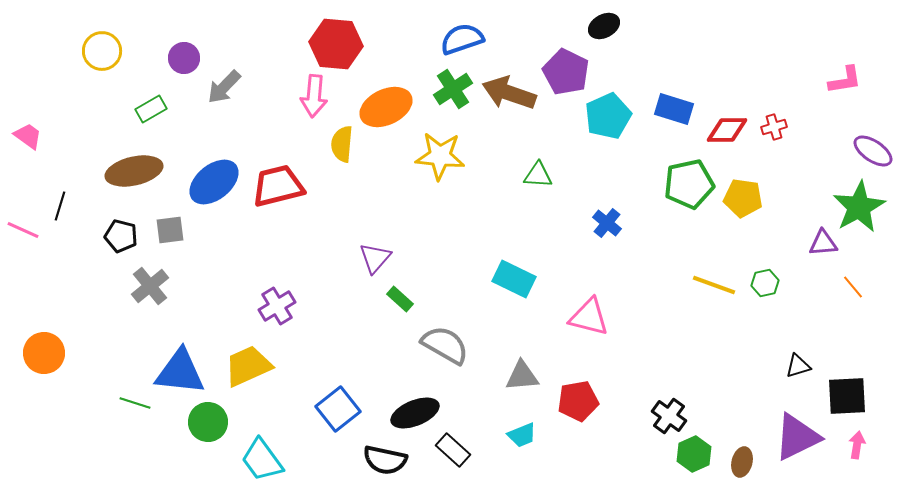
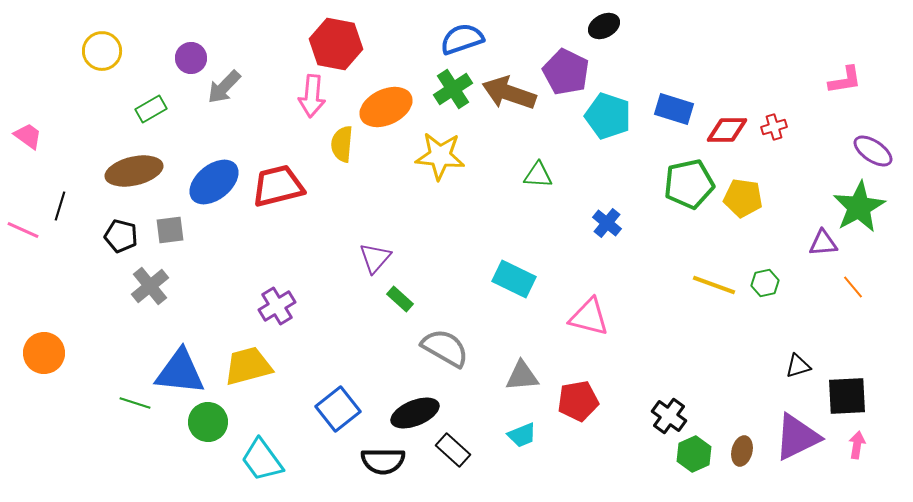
red hexagon at (336, 44): rotated 6 degrees clockwise
purple circle at (184, 58): moved 7 px right
pink arrow at (314, 96): moved 2 px left
cyan pentagon at (608, 116): rotated 30 degrees counterclockwise
gray semicircle at (445, 345): moved 3 px down
yellow trapezoid at (248, 366): rotated 9 degrees clockwise
black semicircle at (385, 460): moved 2 px left, 1 px down; rotated 12 degrees counterclockwise
brown ellipse at (742, 462): moved 11 px up
